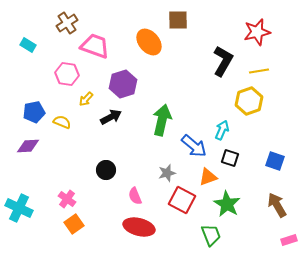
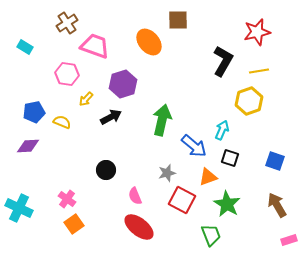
cyan rectangle: moved 3 px left, 2 px down
red ellipse: rotated 24 degrees clockwise
